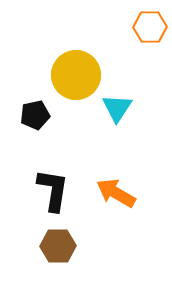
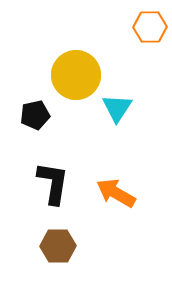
black L-shape: moved 7 px up
